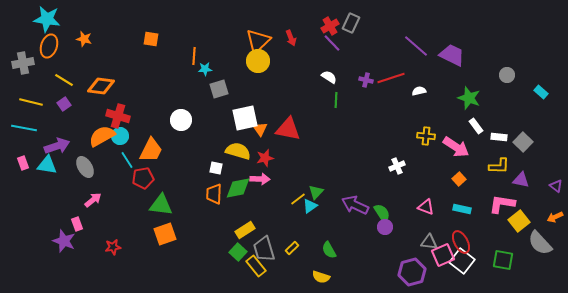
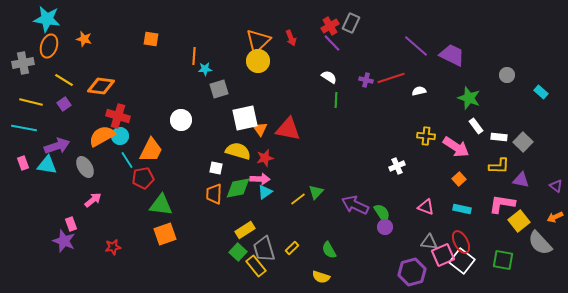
cyan triangle at (310, 206): moved 45 px left, 14 px up
pink rectangle at (77, 224): moved 6 px left
